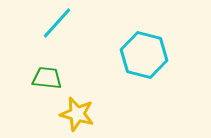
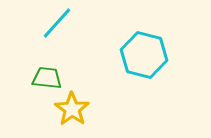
yellow star: moved 5 px left, 5 px up; rotated 20 degrees clockwise
